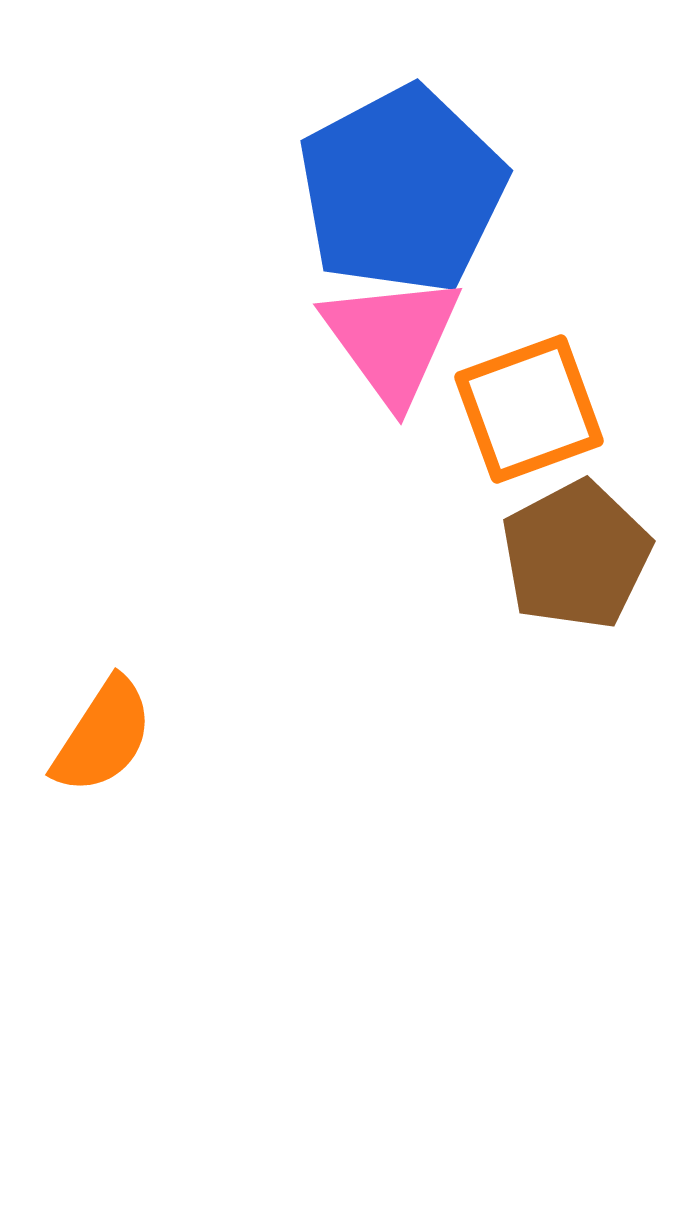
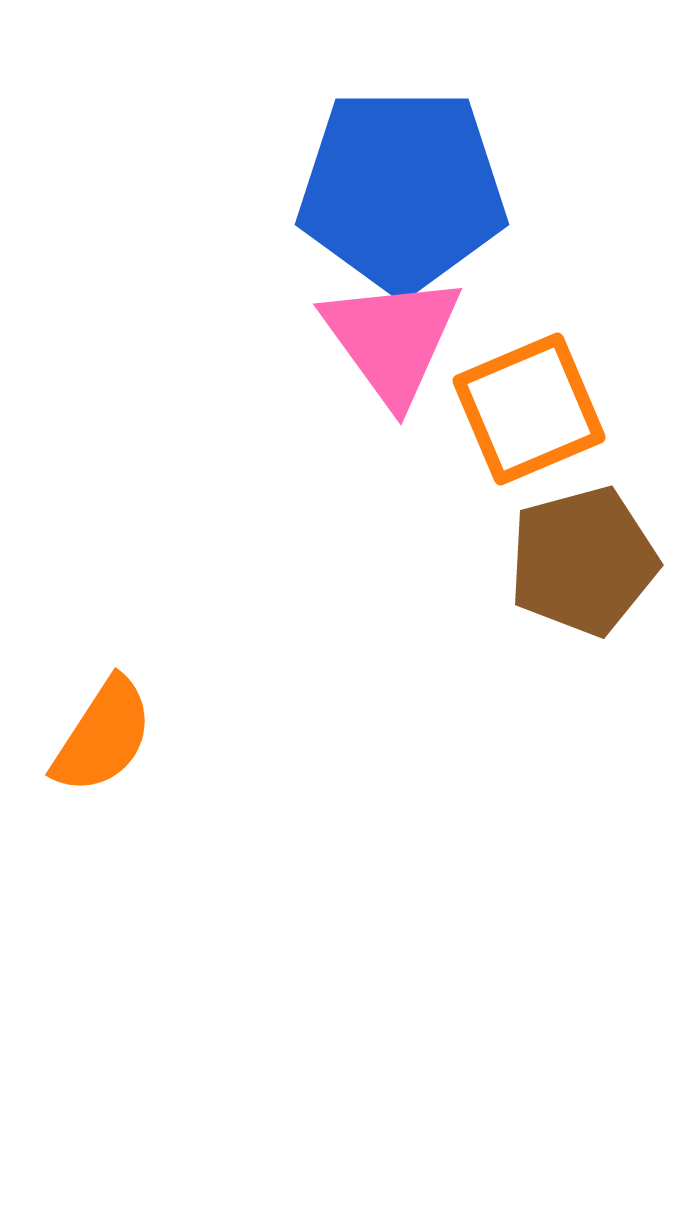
blue pentagon: rotated 28 degrees clockwise
orange square: rotated 3 degrees counterclockwise
brown pentagon: moved 7 px right, 6 px down; rotated 13 degrees clockwise
